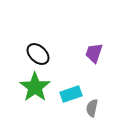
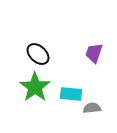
cyan rectangle: rotated 25 degrees clockwise
gray semicircle: rotated 72 degrees clockwise
